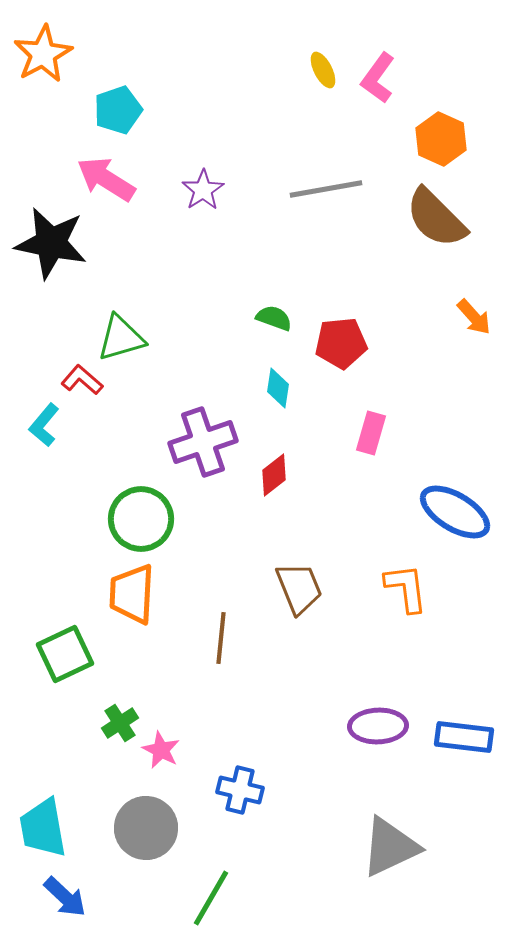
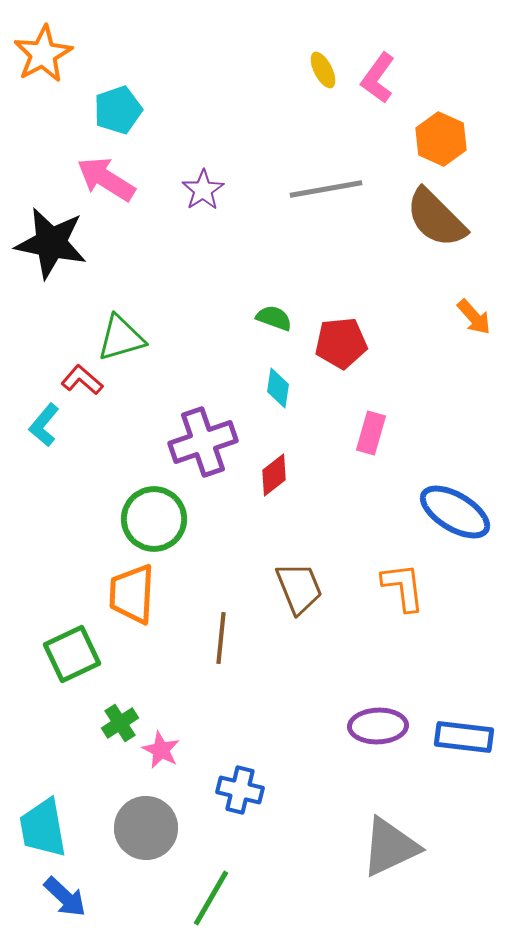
green circle: moved 13 px right
orange L-shape: moved 3 px left, 1 px up
green square: moved 7 px right
